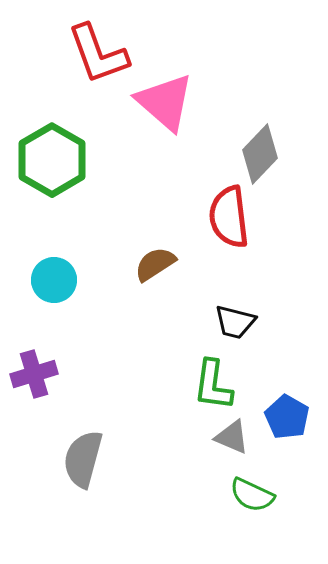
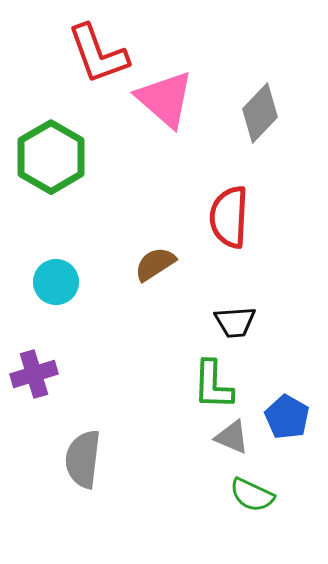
pink triangle: moved 3 px up
gray diamond: moved 41 px up
green hexagon: moved 1 px left, 3 px up
red semicircle: rotated 10 degrees clockwise
cyan circle: moved 2 px right, 2 px down
black trapezoid: rotated 18 degrees counterclockwise
green L-shape: rotated 6 degrees counterclockwise
gray semicircle: rotated 8 degrees counterclockwise
